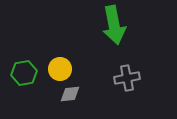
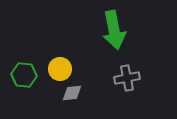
green arrow: moved 5 px down
green hexagon: moved 2 px down; rotated 15 degrees clockwise
gray diamond: moved 2 px right, 1 px up
